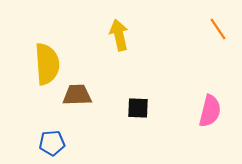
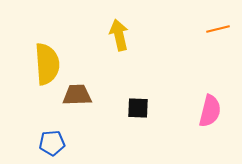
orange line: rotated 70 degrees counterclockwise
